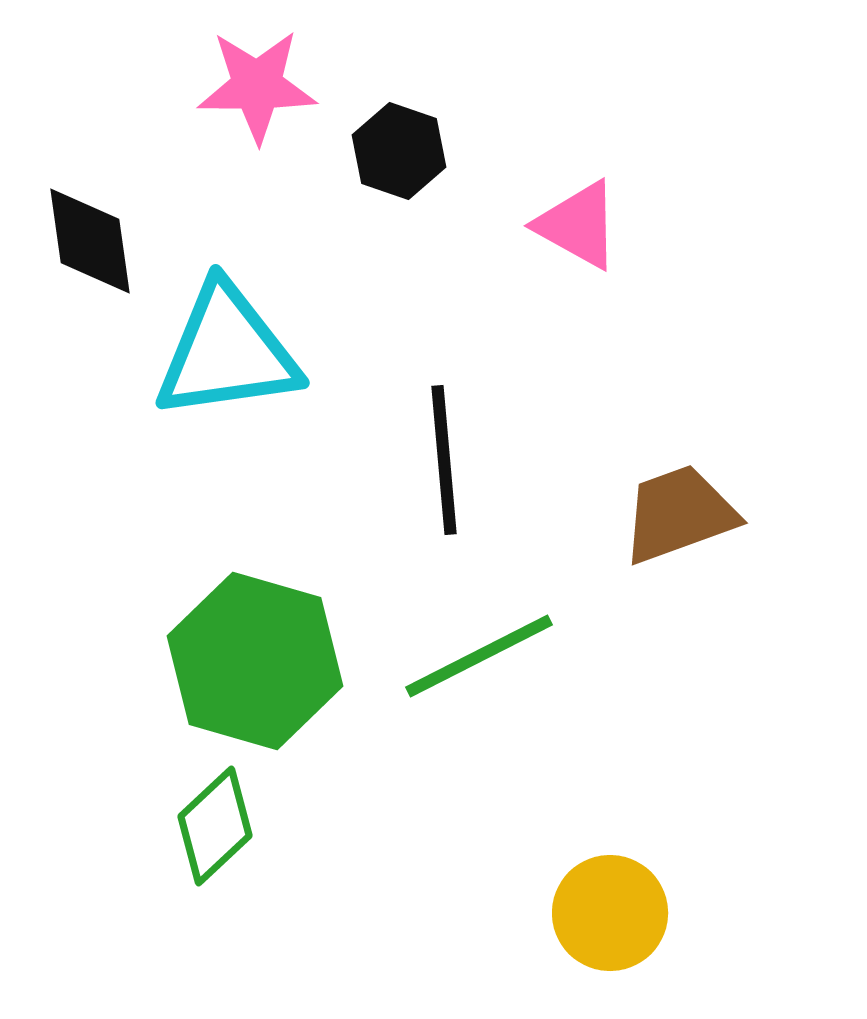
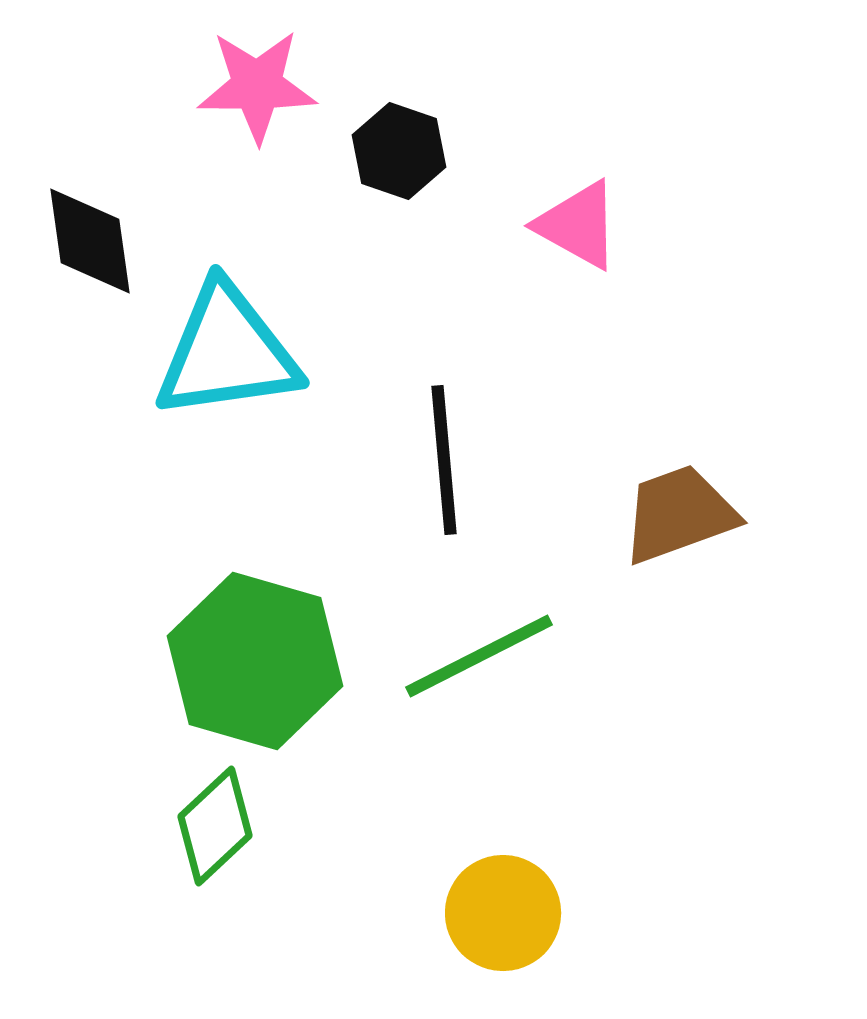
yellow circle: moved 107 px left
